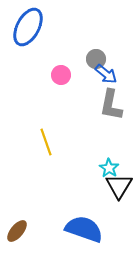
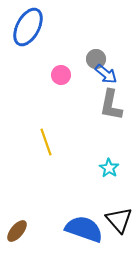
black triangle: moved 34 px down; rotated 12 degrees counterclockwise
